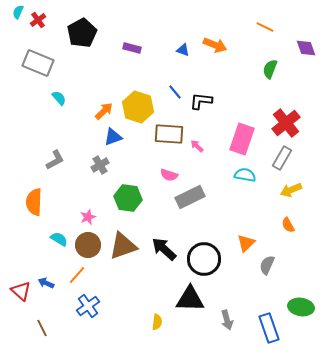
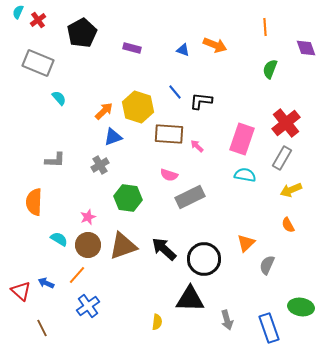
orange line at (265, 27): rotated 60 degrees clockwise
gray L-shape at (55, 160): rotated 30 degrees clockwise
